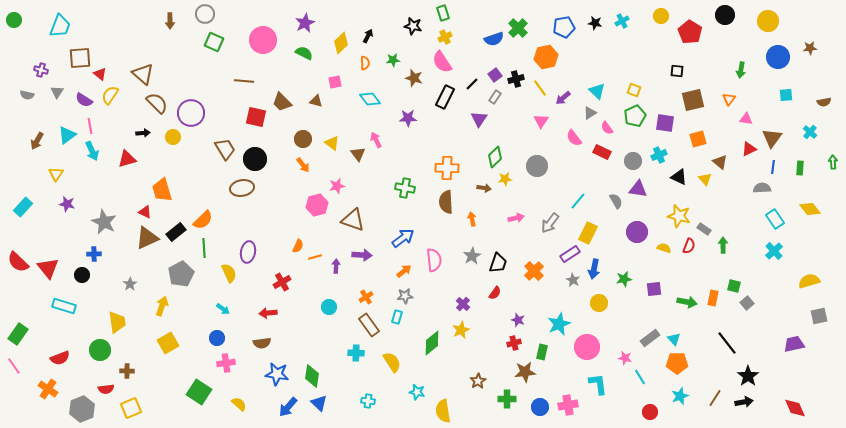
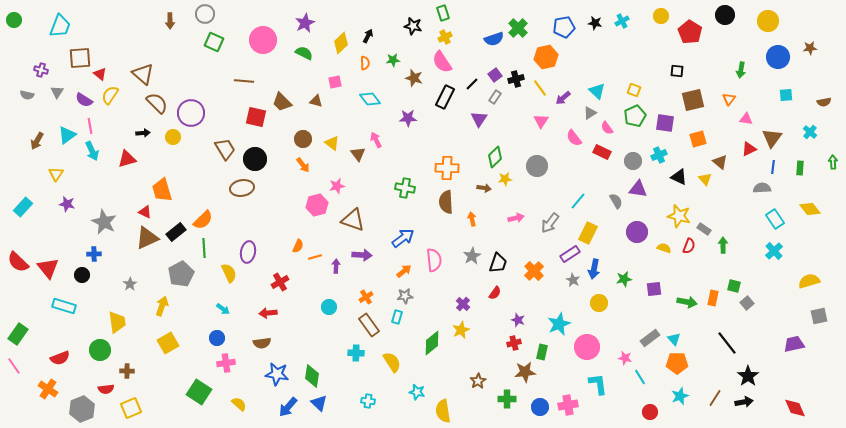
red cross at (282, 282): moved 2 px left
